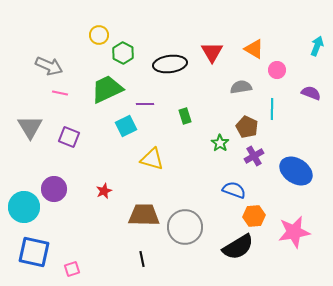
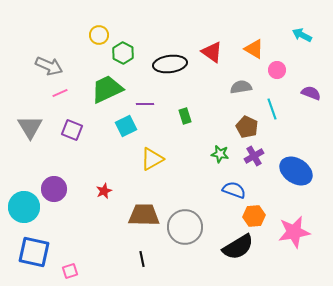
cyan arrow: moved 15 px left, 11 px up; rotated 84 degrees counterclockwise
red triangle: rotated 25 degrees counterclockwise
pink line: rotated 35 degrees counterclockwise
cyan line: rotated 20 degrees counterclockwise
purple square: moved 3 px right, 7 px up
green star: moved 11 px down; rotated 24 degrees counterclockwise
yellow triangle: rotated 45 degrees counterclockwise
pink square: moved 2 px left, 2 px down
